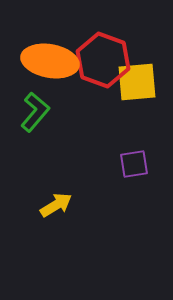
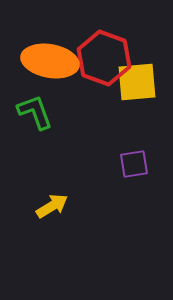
red hexagon: moved 1 px right, 2 px up
green L-shape: rotated 60 degrees counterclockwise
yellow arrow: moved 4 px left, 1 px down
